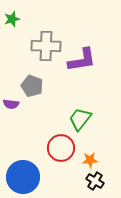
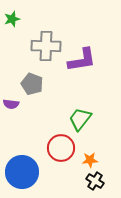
gray pentagon: moved 2 px up
blue circle: moved 1 px left, 5 px up
